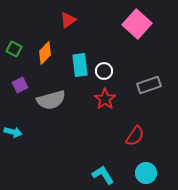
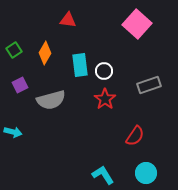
red triangle: rotated 42 degrees clockwise
green square: moved 1 px down; rotated 28 degrees clockwise
orange diamond: rotated 15 degrees counterclockwise
